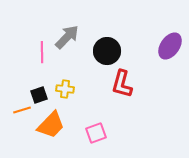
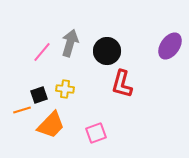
gray arrow: moved 3 px right, 6 px down; rotated 28 degrees counterclockwise
pink line: rotated 40 degrees clockwise
